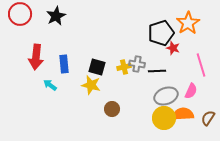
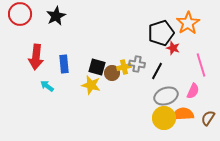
black line: rotated 60 degrees counterclockwise
cyan arrow: moved 3 px left, 1 px down
pink semicircle: moved 2 px right
brown circle: moved 36 px up
